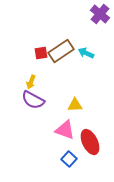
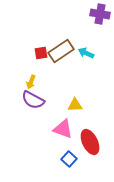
purple cross: rotated 30 degrees counterclockwise
pink triangle: moved 2 px left, 1 px up
